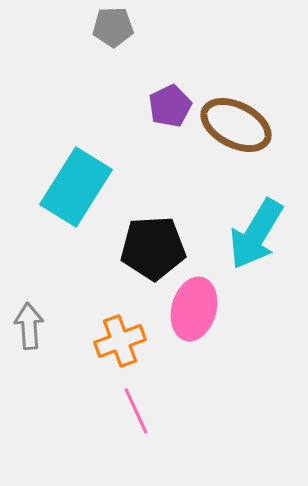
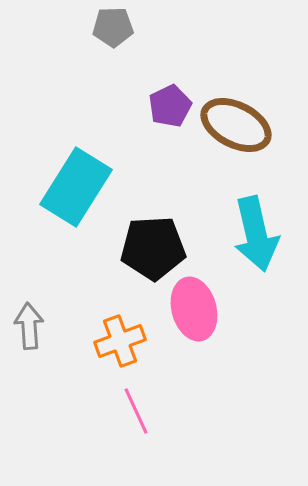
cyan arrow: rotated 44 degrees counterclockwise
pink ellipse: rotated 30 degrees counterclockwise
